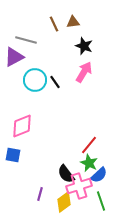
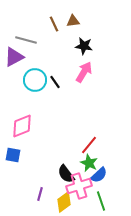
brown triangle: moved 1 px up
black star: rotated 12 degrees counterclockwise
